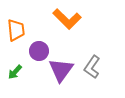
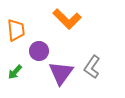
purple triangle: moved 3 px down
